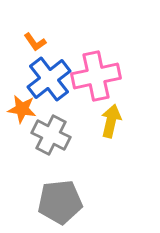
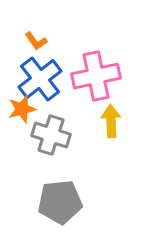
orange L-shape: moved 1 px right, 1 px up
blue cross: moved 9 px left
orange star: rotated 24 degrees counterclockwise
yellow arrow: rotated 16 degrees counterclockwise
gray cross: rotated 9 degrees counterclockwise
